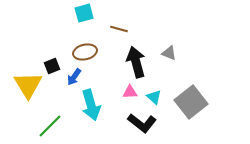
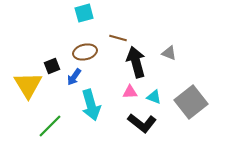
brown line: moved 1 px left, 9 px down
cyan triangle: rotated 21 degrees counterclockwise
